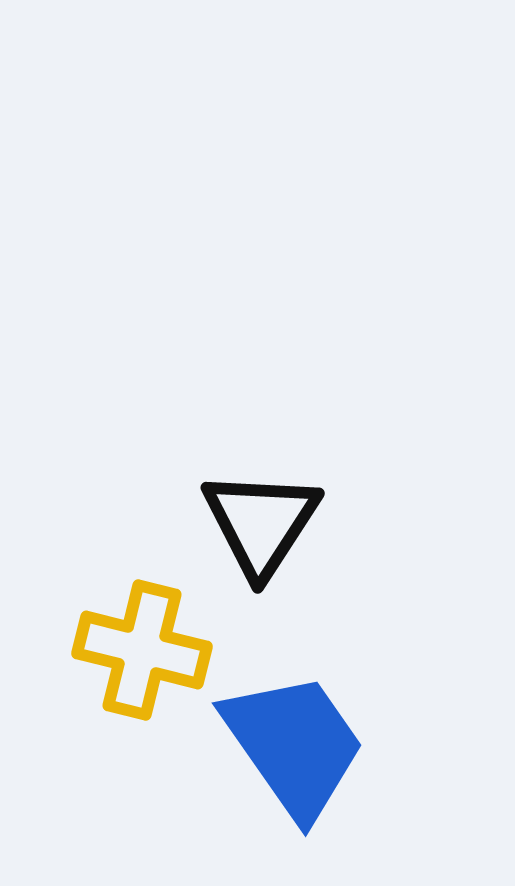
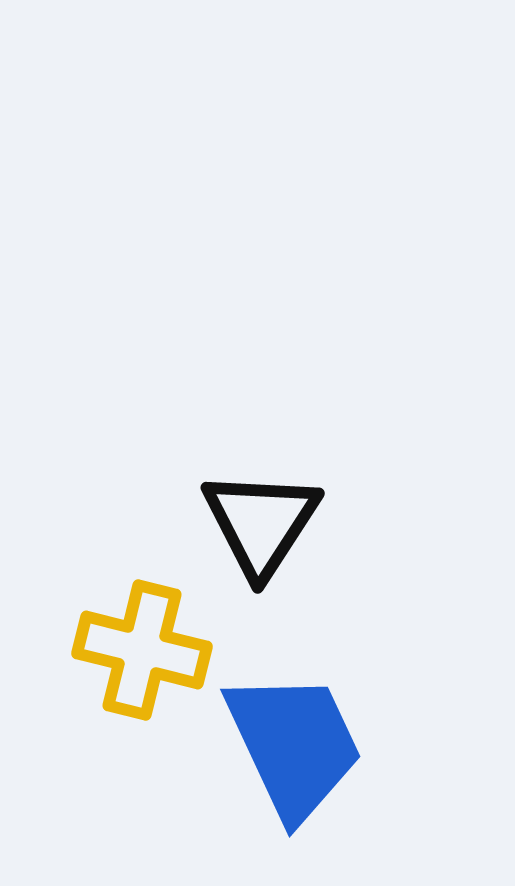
blue trapezoid: rotated 10 degrees clockwise
